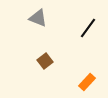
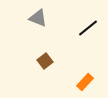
black line: rotated 15 degrees clockwise
orange rectangle: moved 2 px left
